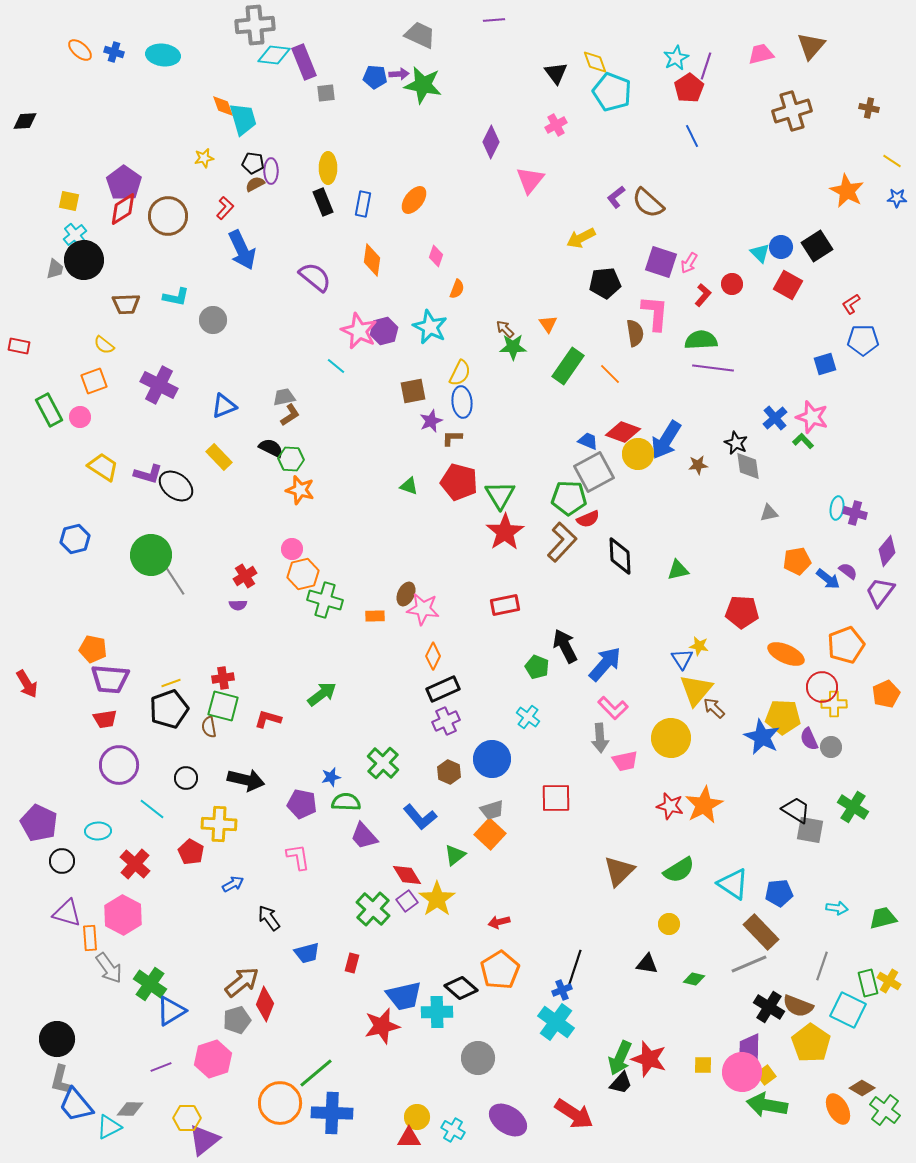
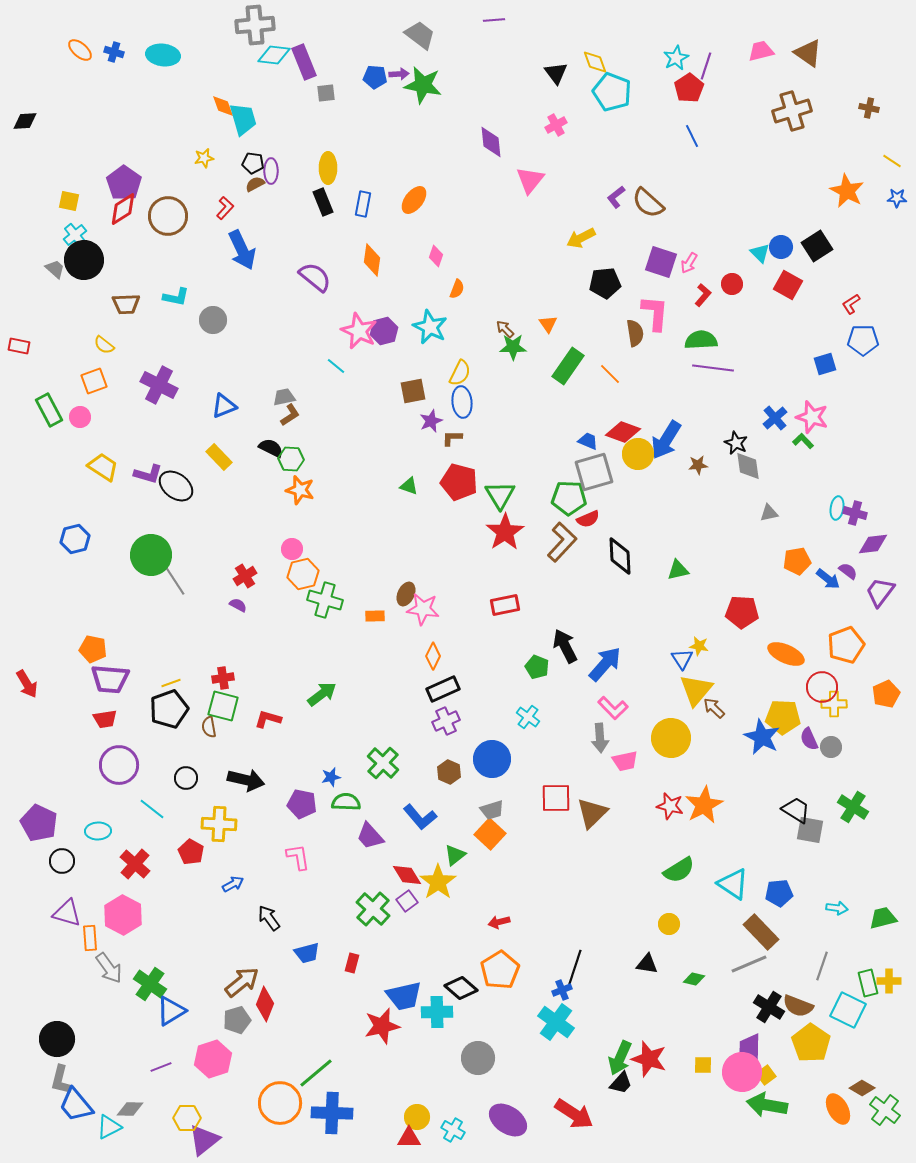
gray trapezoid at (420, 35): rotated 12 degrees clockwise
brown triangle at (811, 46): moved 3 px left, 7 px down; rotated 36 degrees counterclockwise
pink trapezoid at (761, 54): moved 3 px up
purple diamond at (491, 142): rotated 32 degrees counterclockwise
gray trapezoid at (55, 269): rotated 60 degrees counterclockwise
gray square at (594, 472): rotated 12 degrees clockwise
purple diamond at (887, 551): moved 14 px left, 7 px up; rotated 44 degrees clockwise
purple semicircle at (238, 605): rotated 150 degrees counterclockwise
purple trapezoid at (364, 836): moved 6 px right
brown triangle at (619, 871): moved 27 px left, 58 px up
yellow star at (437, 899): moved 1 px right, 17 px up
yellow cross at (889, 981): rotated 30 degrees counterclockwise
